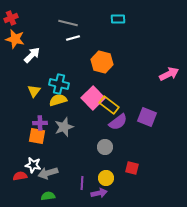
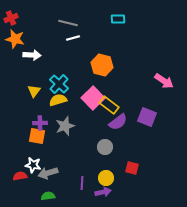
white arrow: rotated 48 degrees clockwise
orange hexagon: moved 3 px down
pink arrow: moved 5 px left, 7 px down; rotated 60 degrees clockwise
cyan cross: rotated 30 degrees clockwise
gray star: moved 1 px right, 1 px up
purple arrow: moved 4 px right, 1 px up
